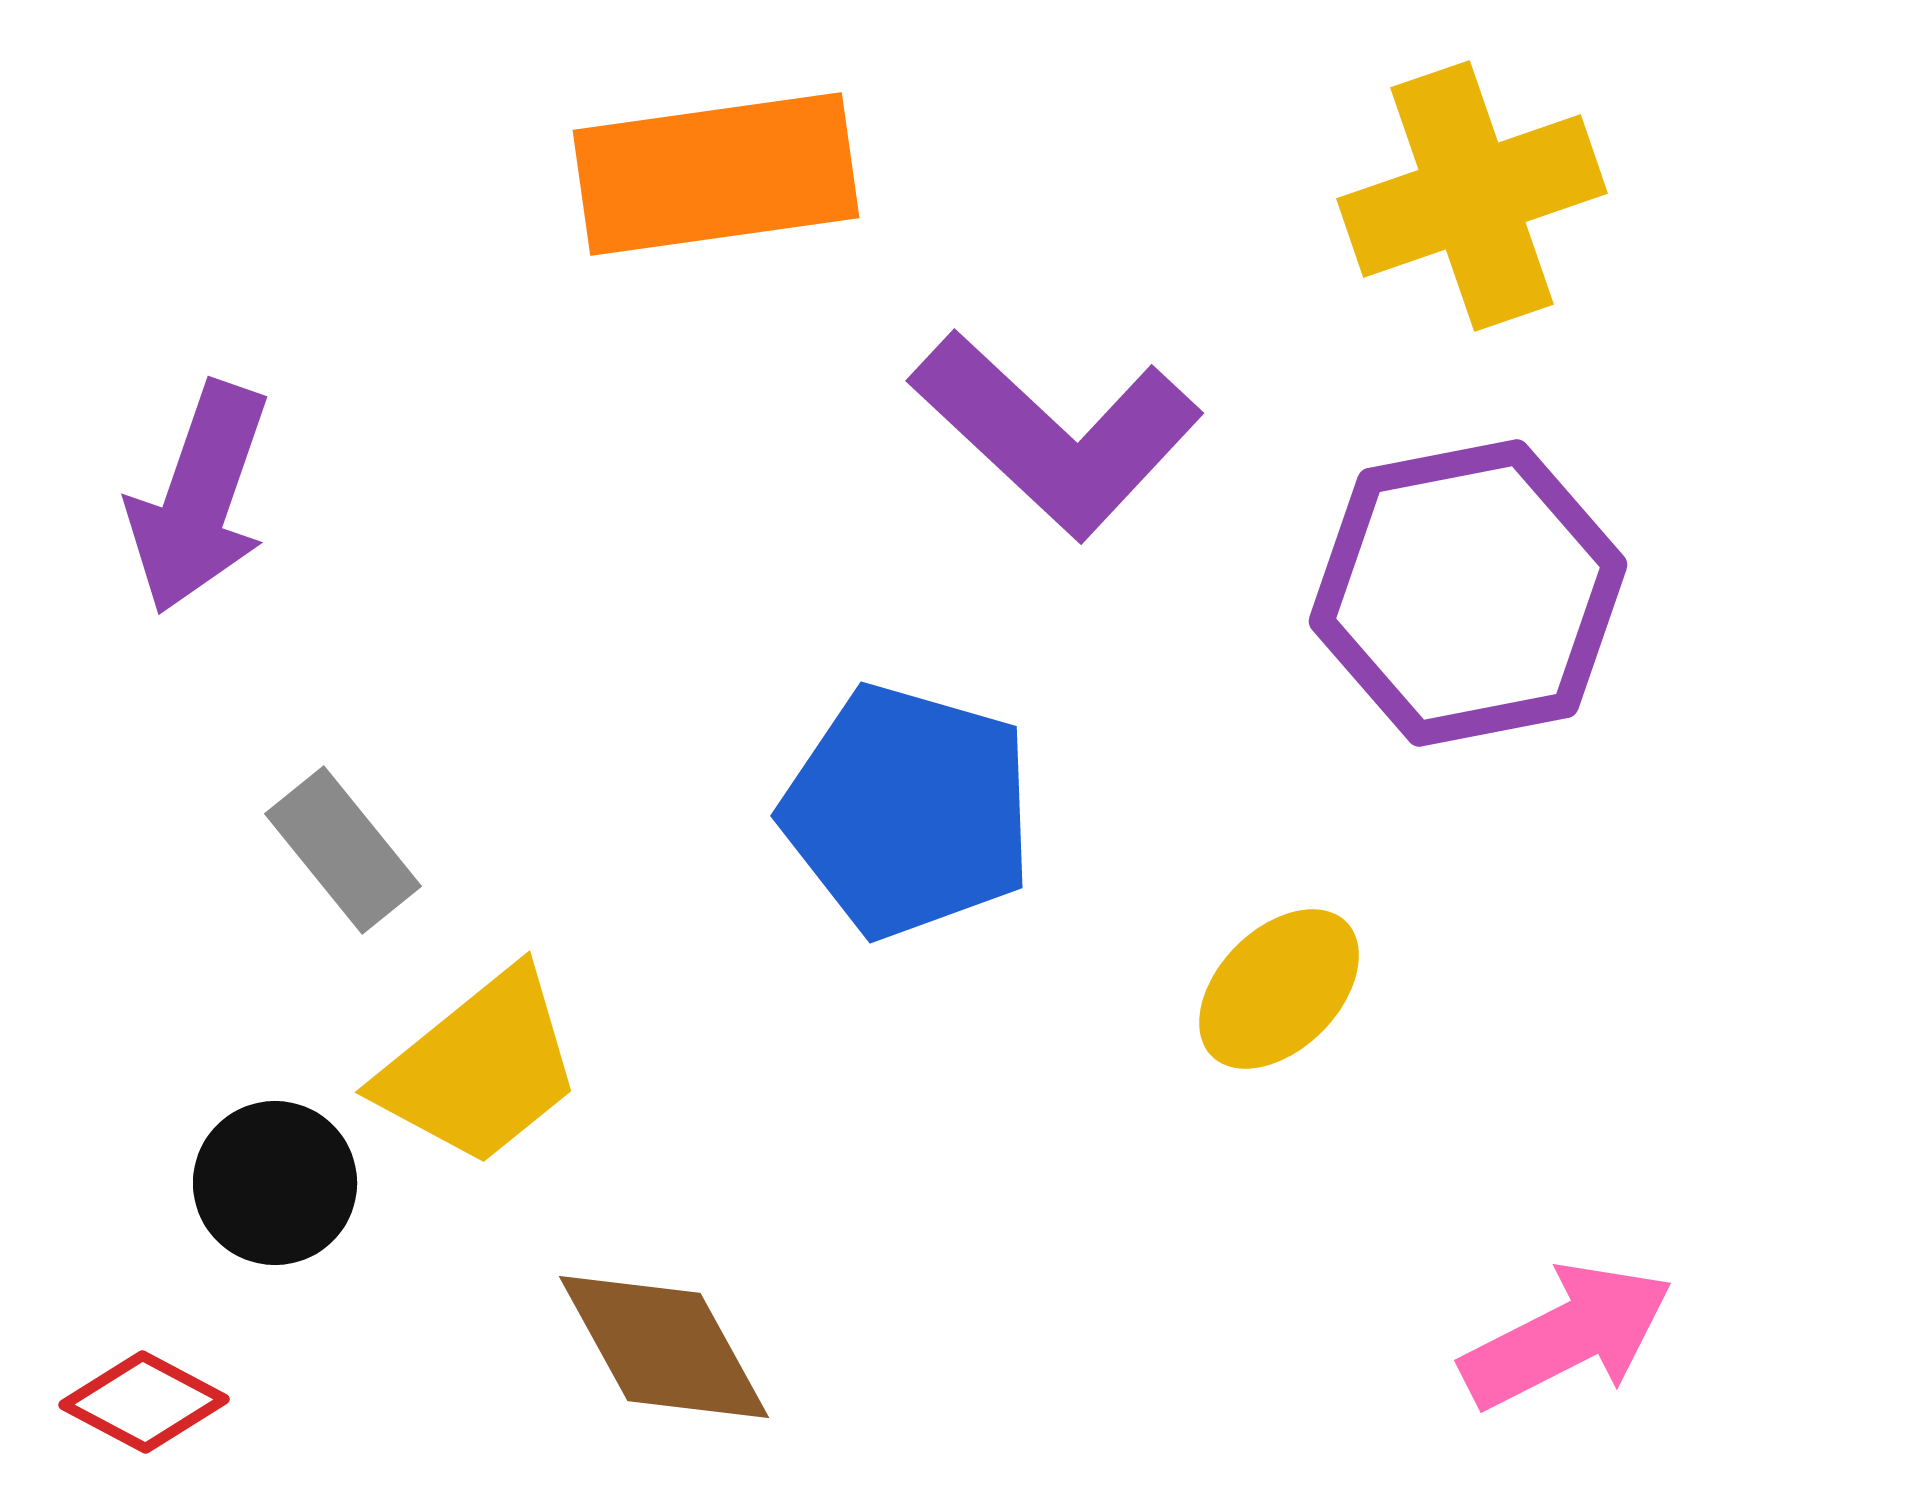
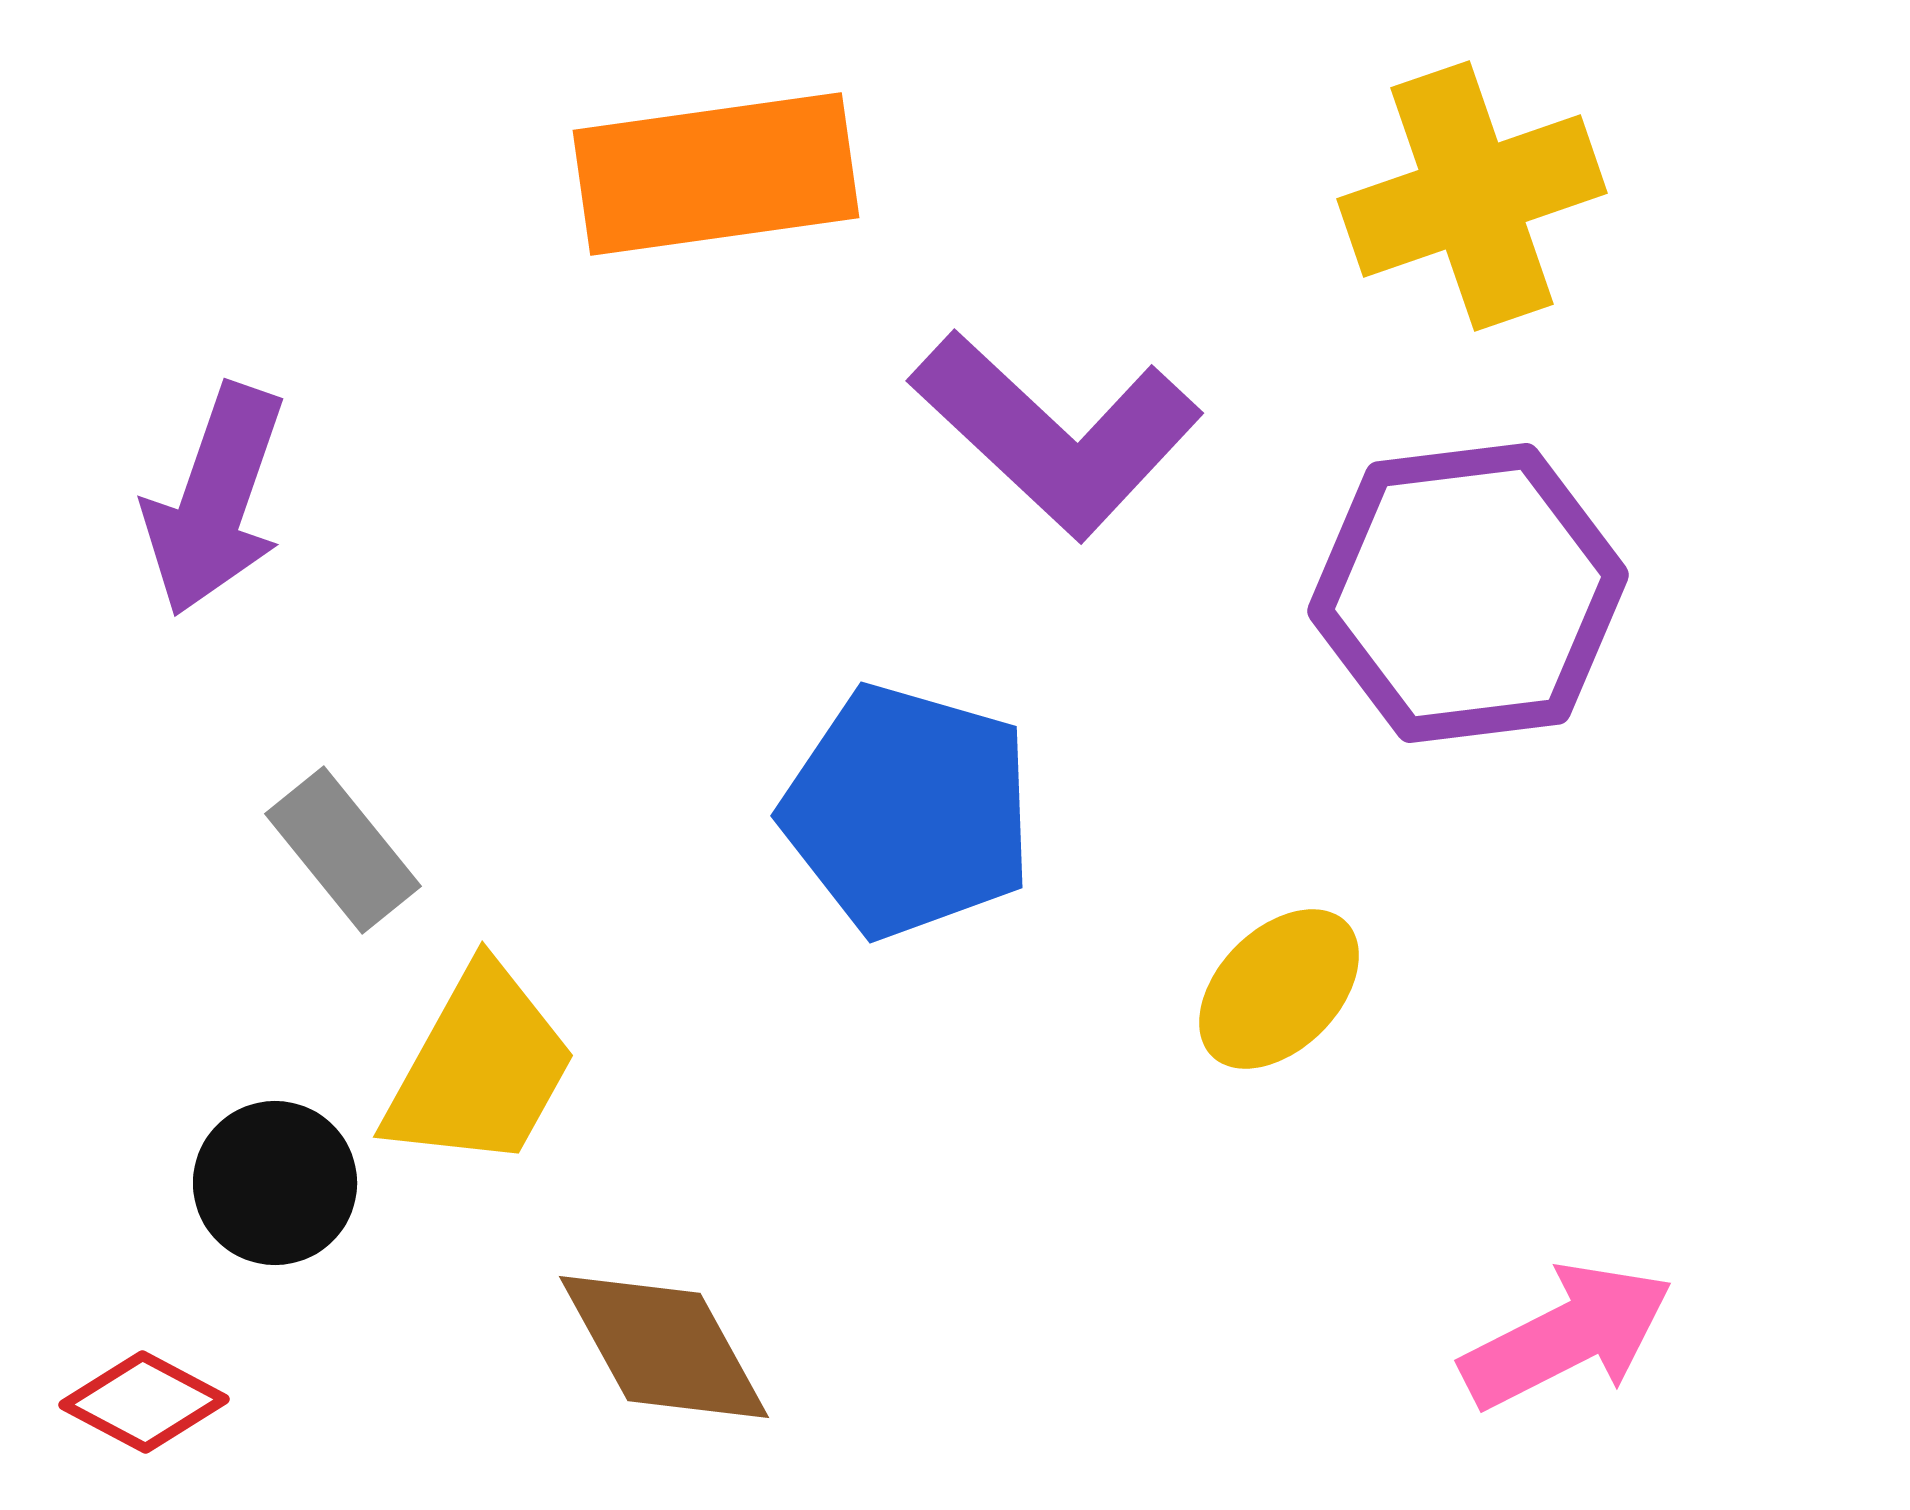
purple arrow: moved 16 px right, 2 px down
purple hexagon: rotated 4 degrees clockwise
yellow trapezoid: rotated 22 degrees counterclockwise
